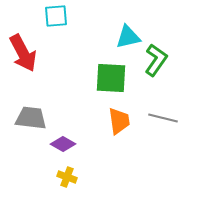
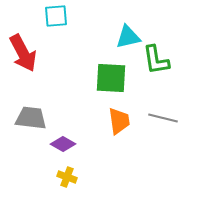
green L-shape: rotated 136 degrees clockwise
